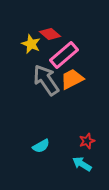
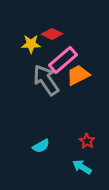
red diamond: moved 2 px right; rotated 15 degrees counterclockwise
yellow star: rotated 24 degrees counterclockwise
pink rectangle: moved 1 px left, 5 px down
orange trapezoid: moved 6 px right, 4 px up
red star: rotated 21 degrees counterclockwise
cyan arrow: moved 3 px down
